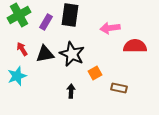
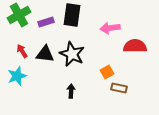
black rectangle: moved 2 px right
purple rectangle: rotated 42 degrees clockwise
red arrow: moved 2 px down
black triangle: rotated 18 degrees clockwise
orange square: moved 12 px right, 1 px up
